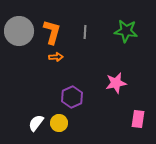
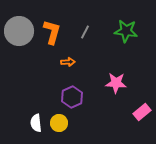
gray line: rotated 24 degrees clockwise
orange arrow: moved 12 px right, 5 px down
pink star: rotated 15 degrees clockwise
pink rectangle: moved 4 px right, 7 px up; rotated 42 degrees clockwise
white semicircle: rotated 42 degrees counterclockwise
